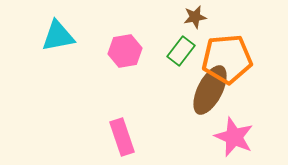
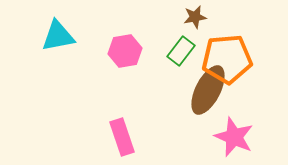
brown ellipse: moved 2 px left
